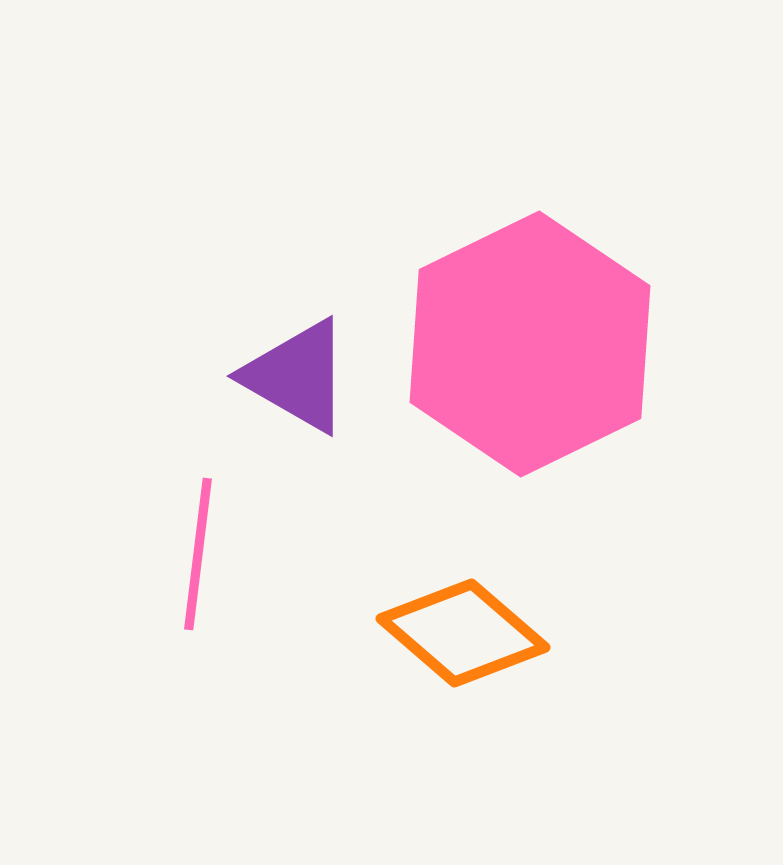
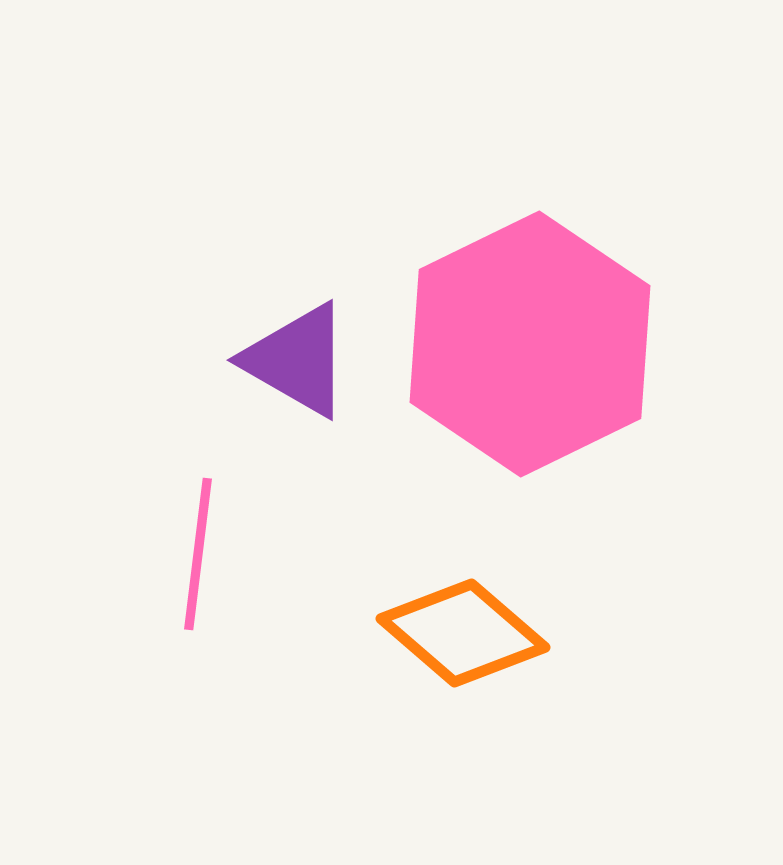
purple triangle: moved 16 px up
